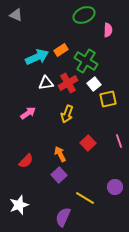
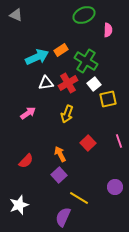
yellow line: moved 6 px left
